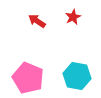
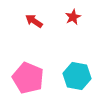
red arrow: moved 3 px left
